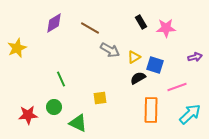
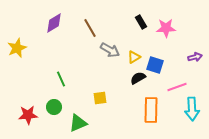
brown line: rotated 30 degrees clockwise
cyan arrow: moved 2 px right, 5 px up; rotated 130 degrees clockwise
green triangle: rotated 48 degrees counterclockwise
